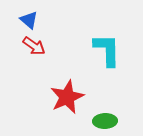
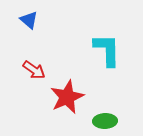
red arrow: moved 24 px down
